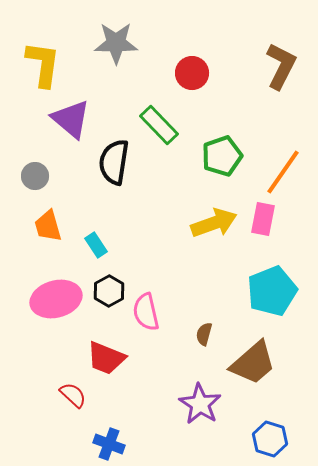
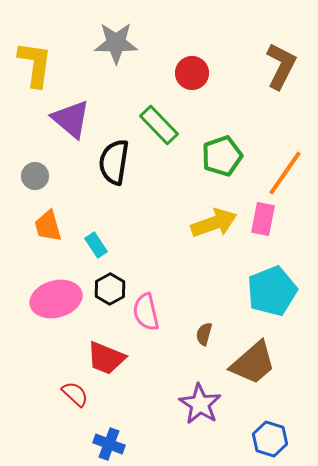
yellow L-shape: moved 8 px left
orange line: moved 2 px right, 1 px down
black hexagon: moved 1 px right, 2 px up
red semicircle: moved 2 px right, 1 px up
